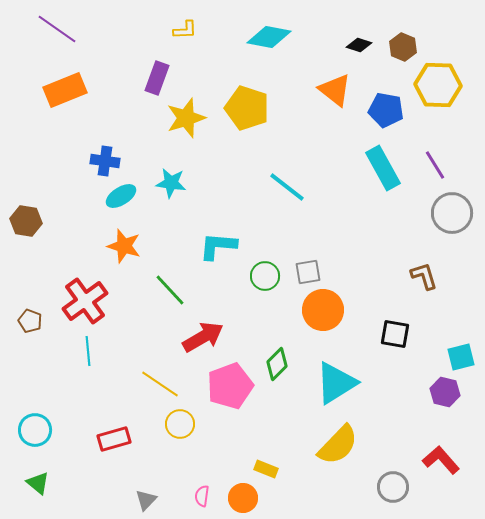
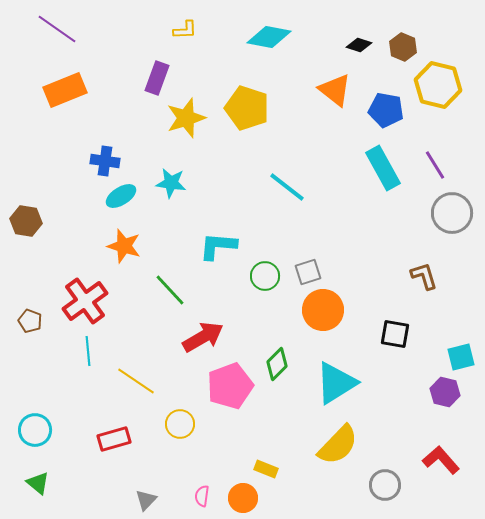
yellow hexagon at (438, 85): rotated 12 degrees clockwise
gray square at (308, 272): rotated 8 degrees counterclockwise
yellow line at (160, 384): moved 24 px left, 3 px up
gray circle at (393, 487): moved 8 px left, 2 px up
